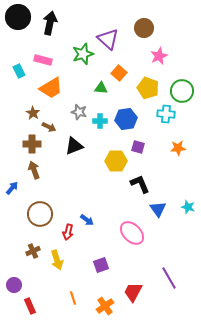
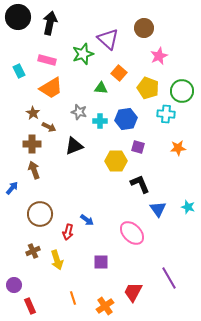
pink rectangle at (43, 60): moved 4 px right
purple square at (101, 265): moved 3 px up; rotated 21 degrees clockwise
